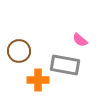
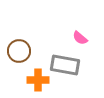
pink semicircle: moved 2 px up
